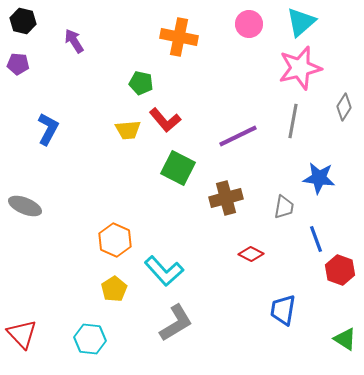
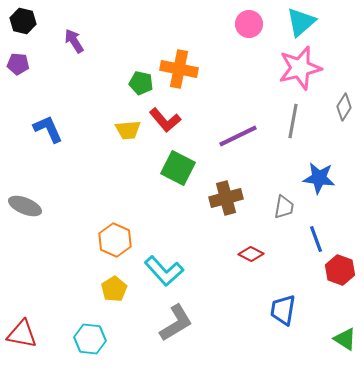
orange cross: moved 32 px down
blue L-shape: rotated 52 degrees counterclockwise
red triangle: rotated 36 degrees counterclockwise
